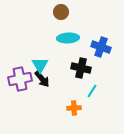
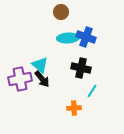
blue cross: moved 15 px left, 10 px up
cyan triangle: rotated 18 degrees counterclockwise
